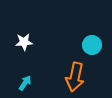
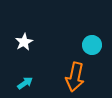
white star: rotated 24 degrees counterclockwise
cyan arrow: rotated 21 degrees clockwise
